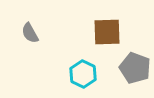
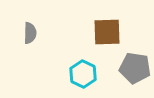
gray semicircle: rotated 150 degrees counterclockwise
gray pentagon: rotated 12 degrees counterclockwise
